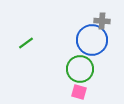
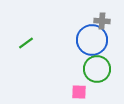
green circle: moved 17 px right
pink square: rotated 14 degrees counterclockwise
